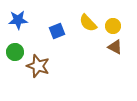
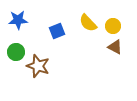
green circle: moved 1 px right
